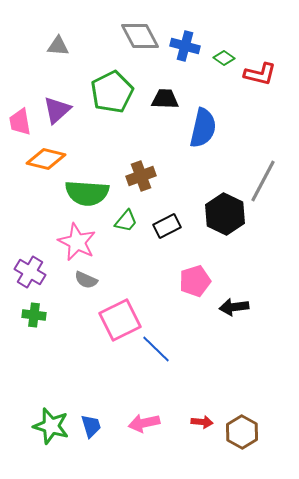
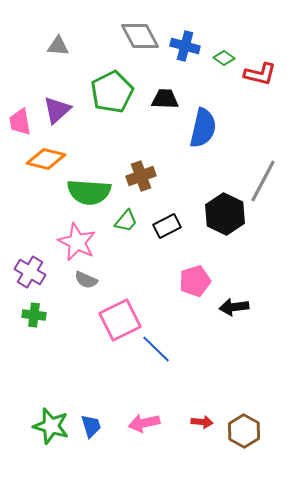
green semicircle: moved 2 px right, 1 px up
brown hexagon: moved 2 px right, 1 px up
